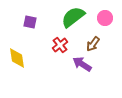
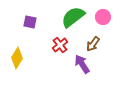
pink circle: moved 2 px left, 1 px up
yellow diamond: rotated 40 degrees clockwise
purple arrow: rotated 24 degrees clockwise
